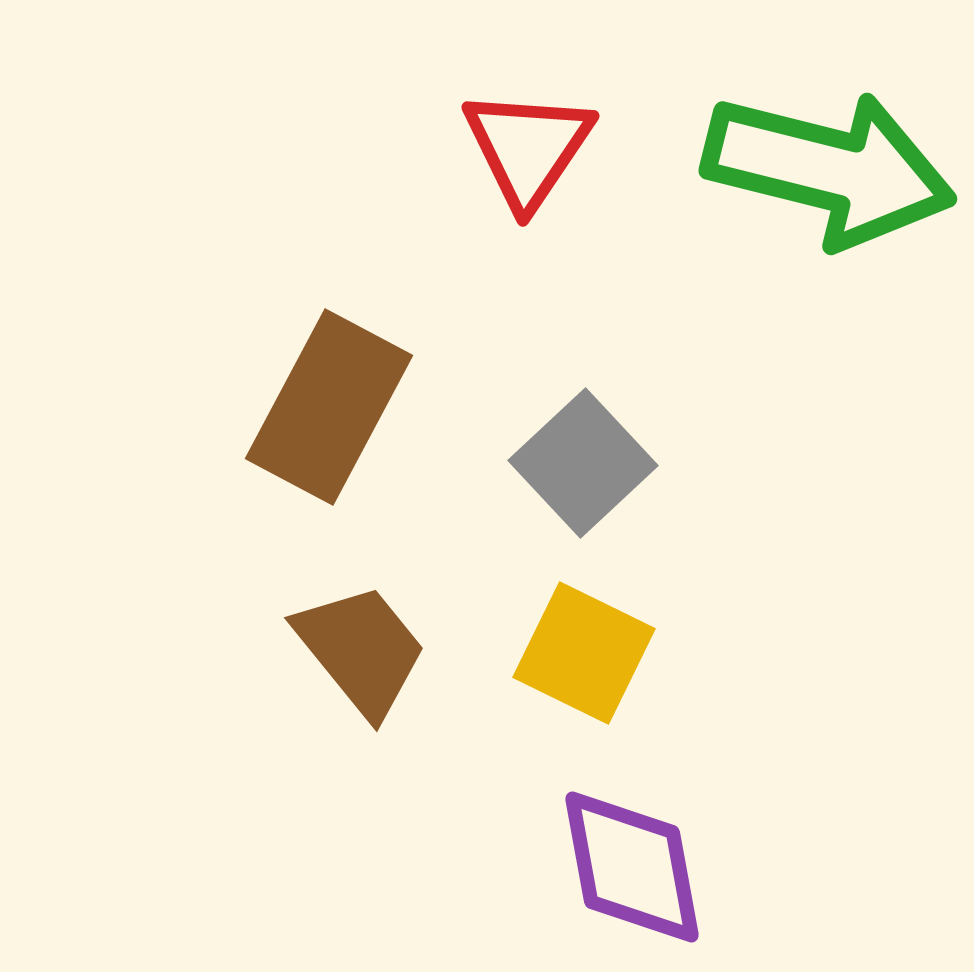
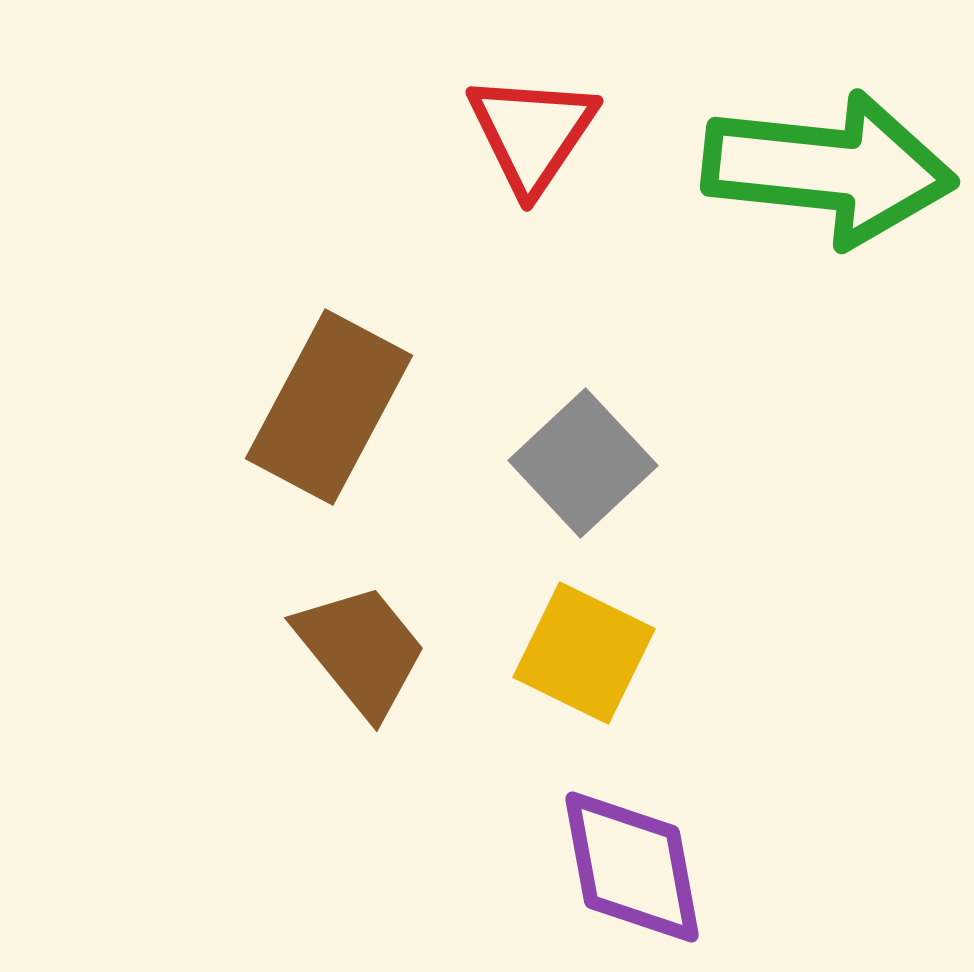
red triangle: moved 4 px right, 15 px up
green arrow: rotated 8 degrees counterclockwise
